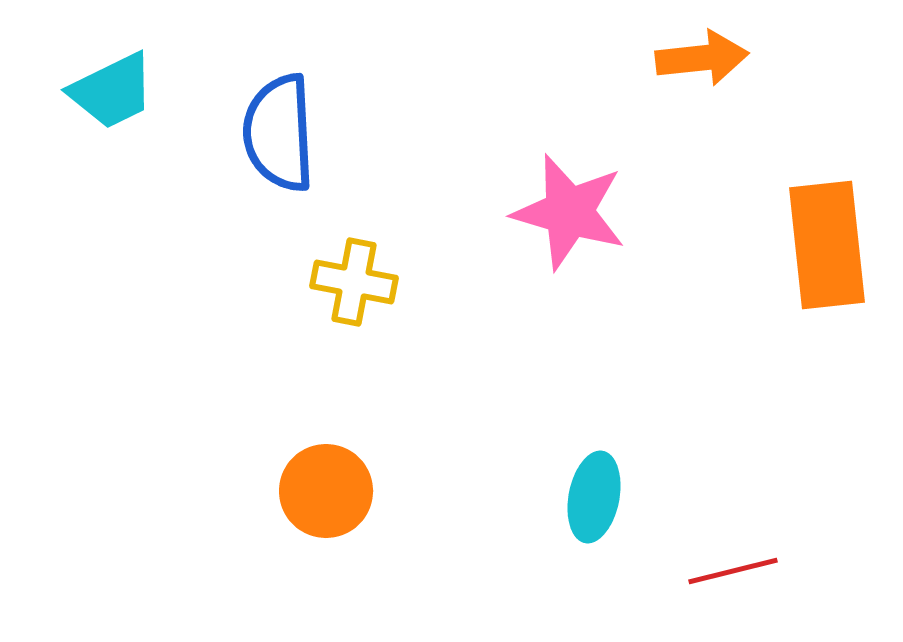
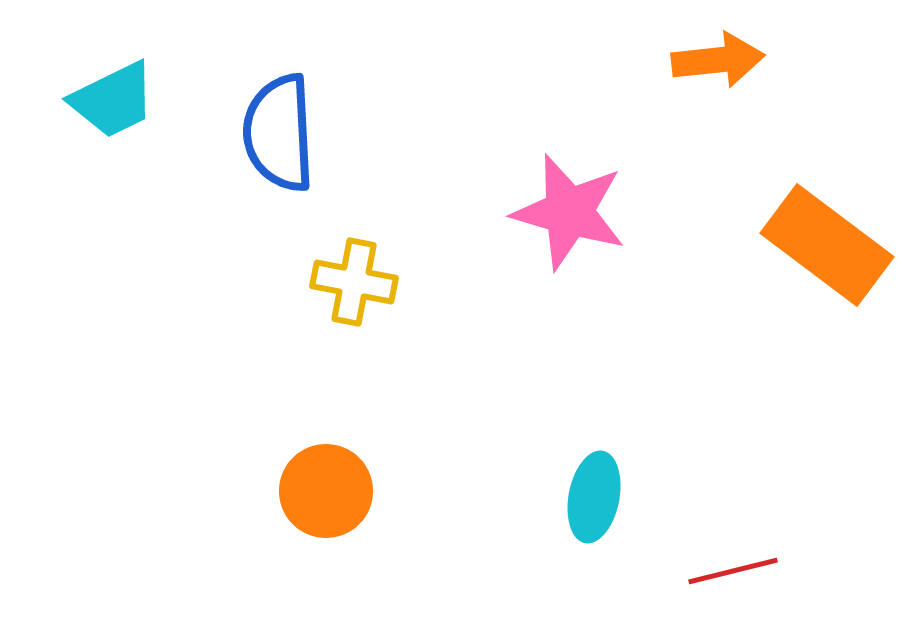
orange arrow: moved 16 px right, 2 px down
cyan trapezoid: moved 1 px right, 9 px down
orange rectangle: rotated 47 degrees counterclockwise
